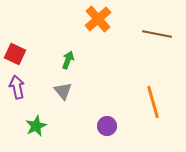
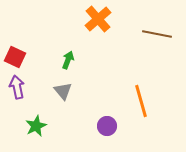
red square: moved 3 px down
orange line: moved 12 px left, 1 px up
